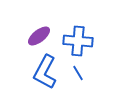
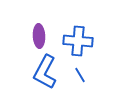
purple ellipse: rotated 55 degrees counterclockwise
blue line: moved 2 px right, 2 px down
